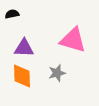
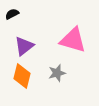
black semicircle: rotated 16 degrees counterclockwise
purple triangle: moved 2 px up; rotated 40 degrees counterclockwise
orange diamond: rotated 15 degrees clockwise
